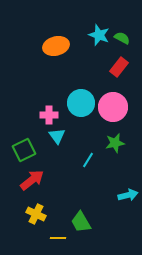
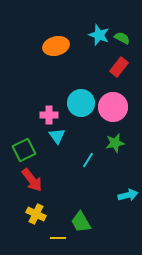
red arrow: rotated 90 degrees clockwise
